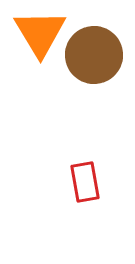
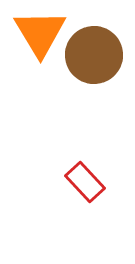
red rectangle: rotated 33 degrees counterclockwise
